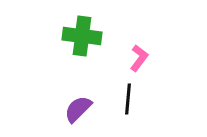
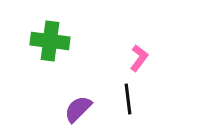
green cross: moved 32 px left, 5 px down
black line: rotated 12 degrees counterclockwise
